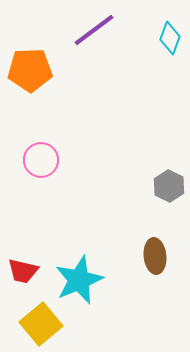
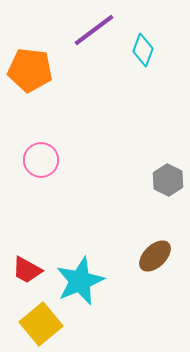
cyan diamond: moved 27 px left, 12 px down
orange pentagon: rotated 9 degrees clockwise
gray hexagon: moved 1 px left, 6 px up
brown ellipse: rotated 52 degrees clockwise
red trapezoid: moved 4 px right, 1 px up; rotated 16 degrees clockwise
cyan star: moved 1 px right, 1 px down
